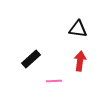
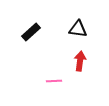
black rectangle: moved 27 px up
